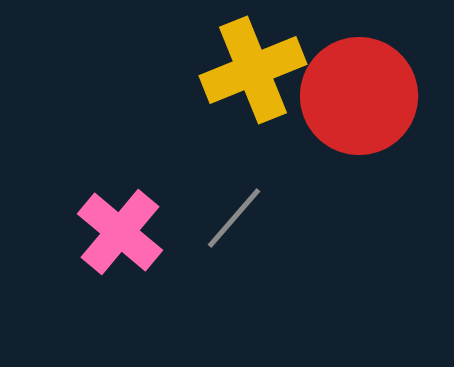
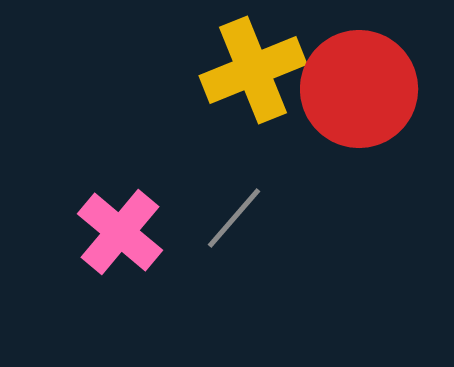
red circle: moved 7 px up
